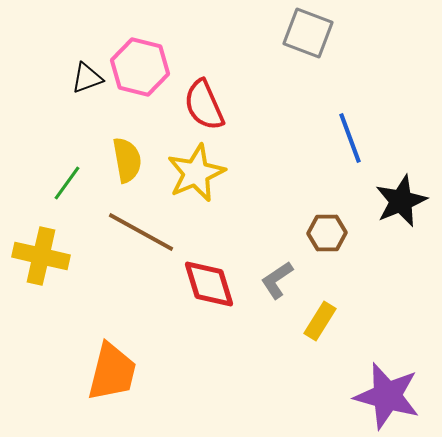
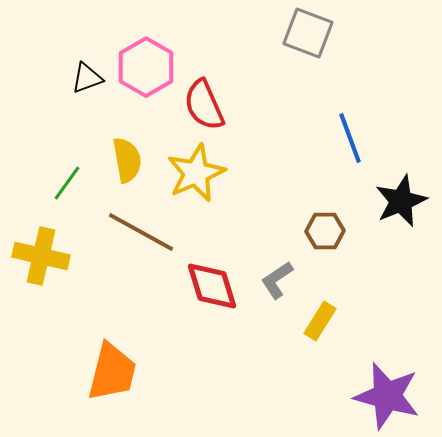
pink hexagon: moved 6 px right; rotated 16 degrees clockwise
brown hexagon: moved 2 px left, 2 px up
red diamond: moved 3 px right, 2 px down
